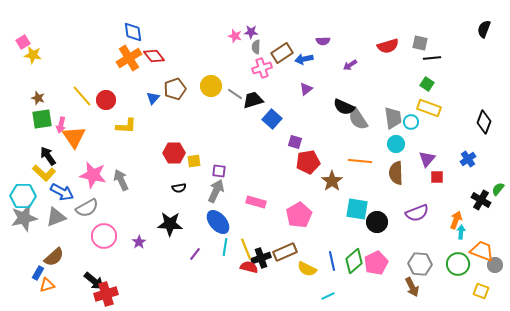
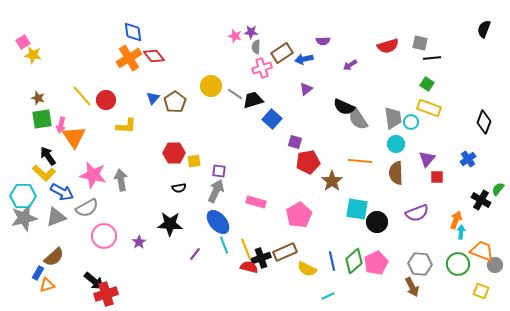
brown pentagon at (175, 89): moved 13 px down; rotated 15 degrees counterclockwise
gray arrow at (121, 180): rotated 15 degrees clockwise
cyan line at (225, 247): moved 1 px left, 2 px up; rotated 30 degrees counterclockwise
